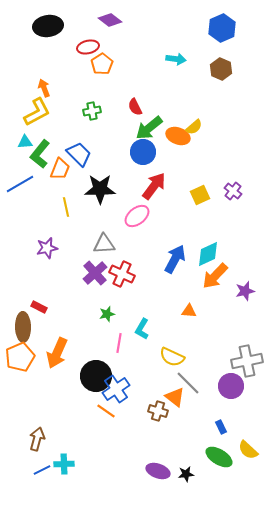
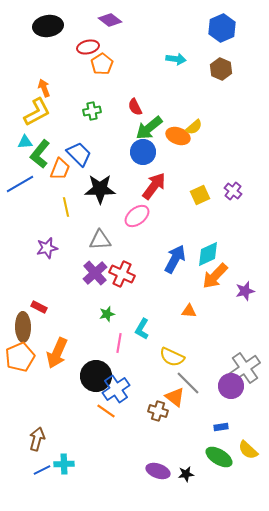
gray triangle at (104, 244): moved 4 px left, 4 px up
gray cross at (247, 361): moved 2 px left, 7 px down; rotated 24 degrees counterclockwise
blue rectangle at (221, 427): rotated 72 degrees counterclockwise
